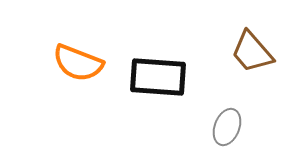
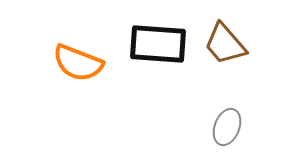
brown trapezoid: moved 27 px left, 8 px up
black rectangle: moved 33 px up
